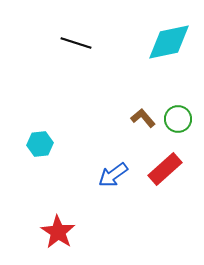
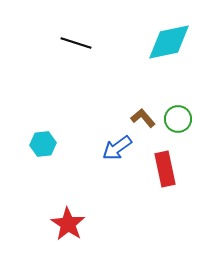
cyan hexagon: moved 3 px right
red rectangle: rotated 60 degrees counterclockwise
blue arrow: moved 4 px right, 27 px up
red star: moved 10 px right, 8 px up
